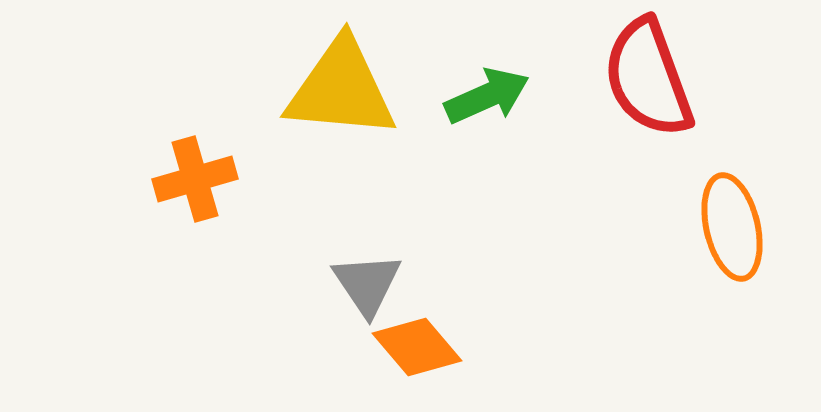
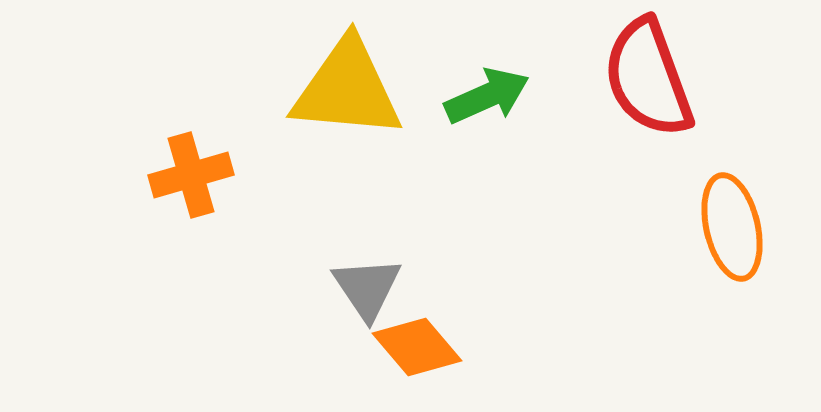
yellow triangle: moved 6 px right
orange cross: moved 4 px left, 4 px up
gray triangle: moved 4 px down
